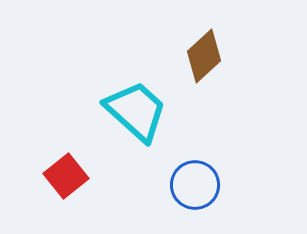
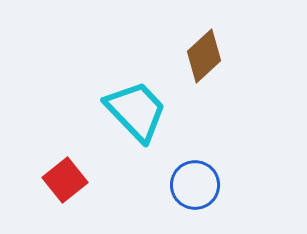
cyan trapezoid: rotated 4 degrees clockwise
red square: moved 1 px left, 4 px down
